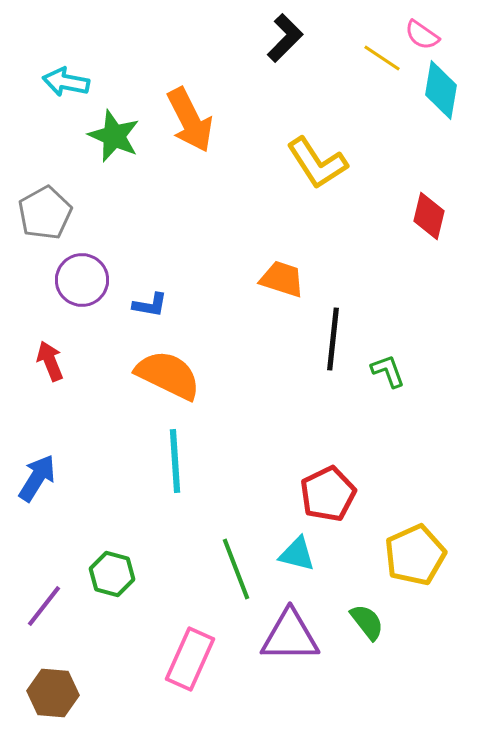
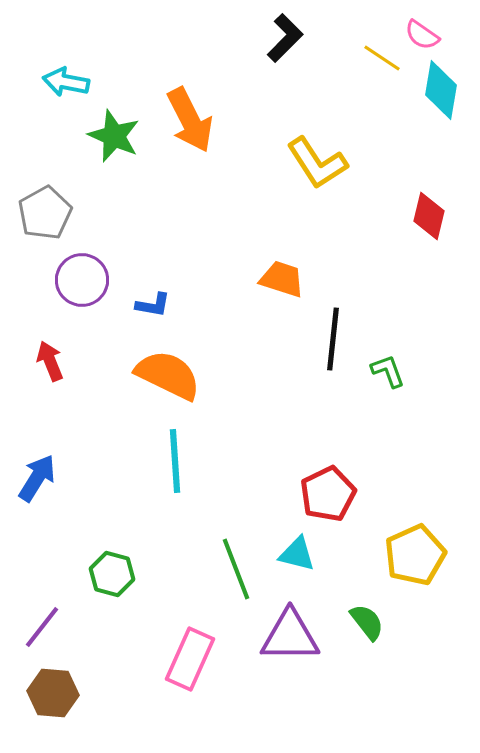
blue L-shape: moved 3 px right
purple line: moved 2 px left, 21 px down
